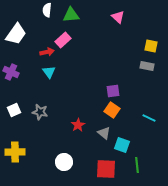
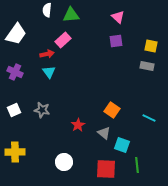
red arrow: moved 2 px down
purple cross: moved 4 px right
purple square: moved 3 px right, 50 px up
gray star: moved 2 px right, 2 px up
